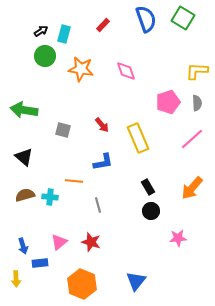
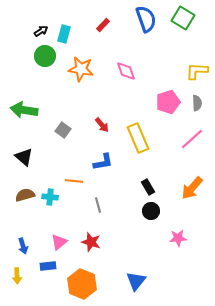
gray square: rotated 21 degrees clockwise
blue rectangle: moved 8 px right, 3 px down
yellow arrow: moved 1 px right, 3 px up
